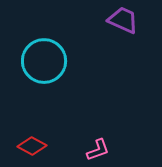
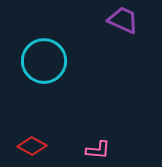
pink L-shape: rotated 25 degrees clockwise
